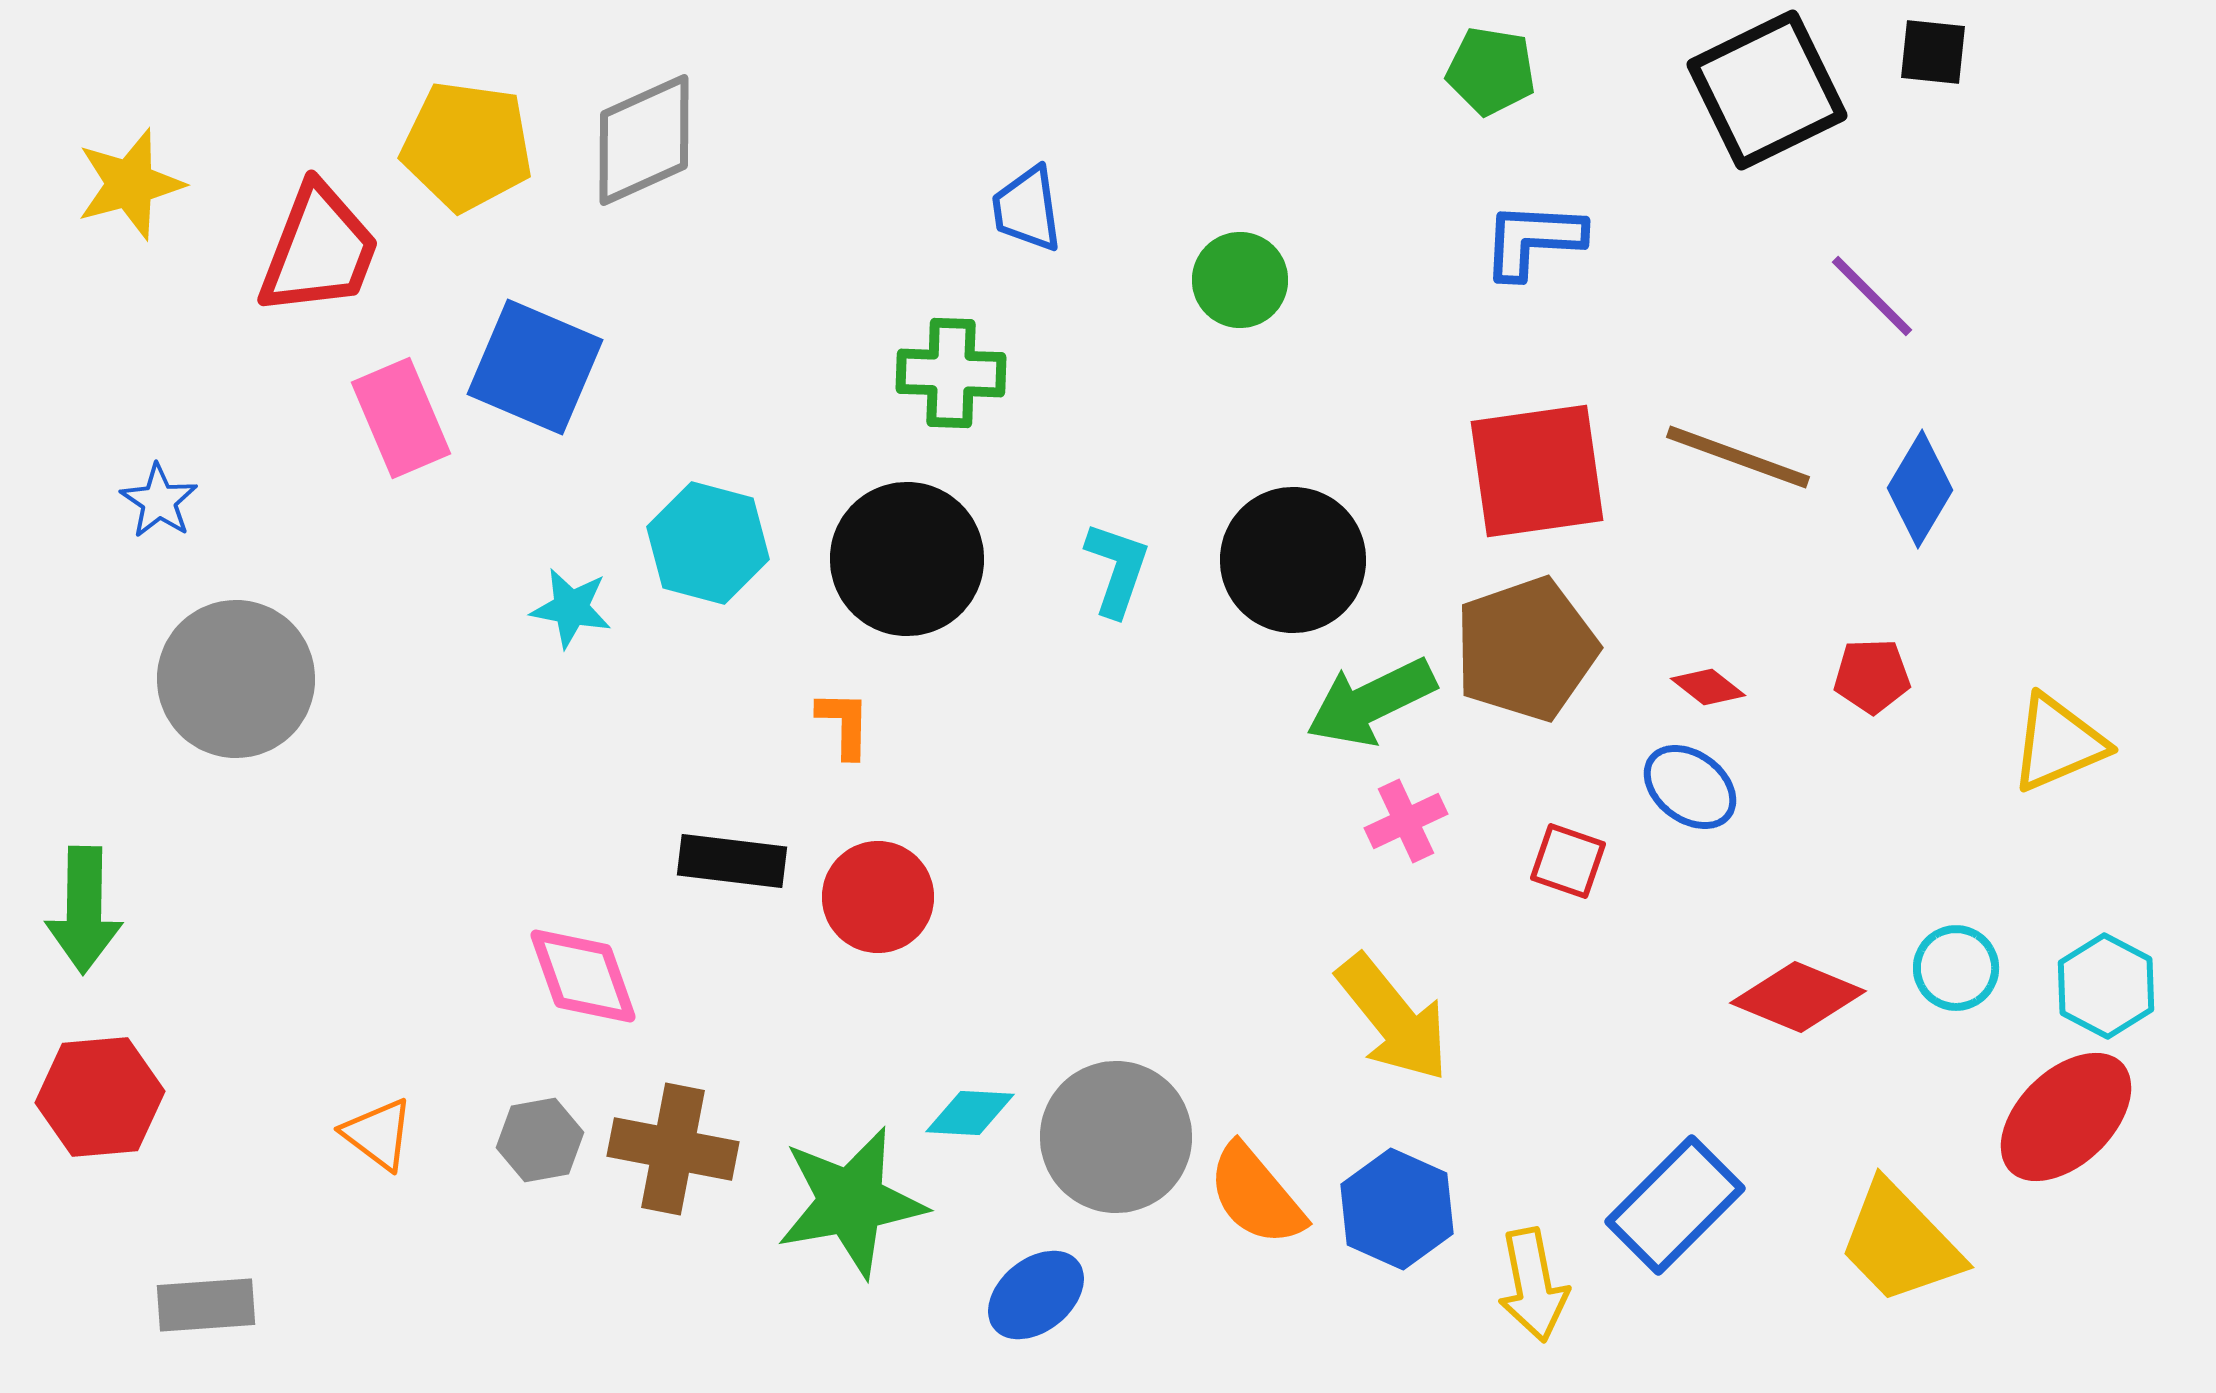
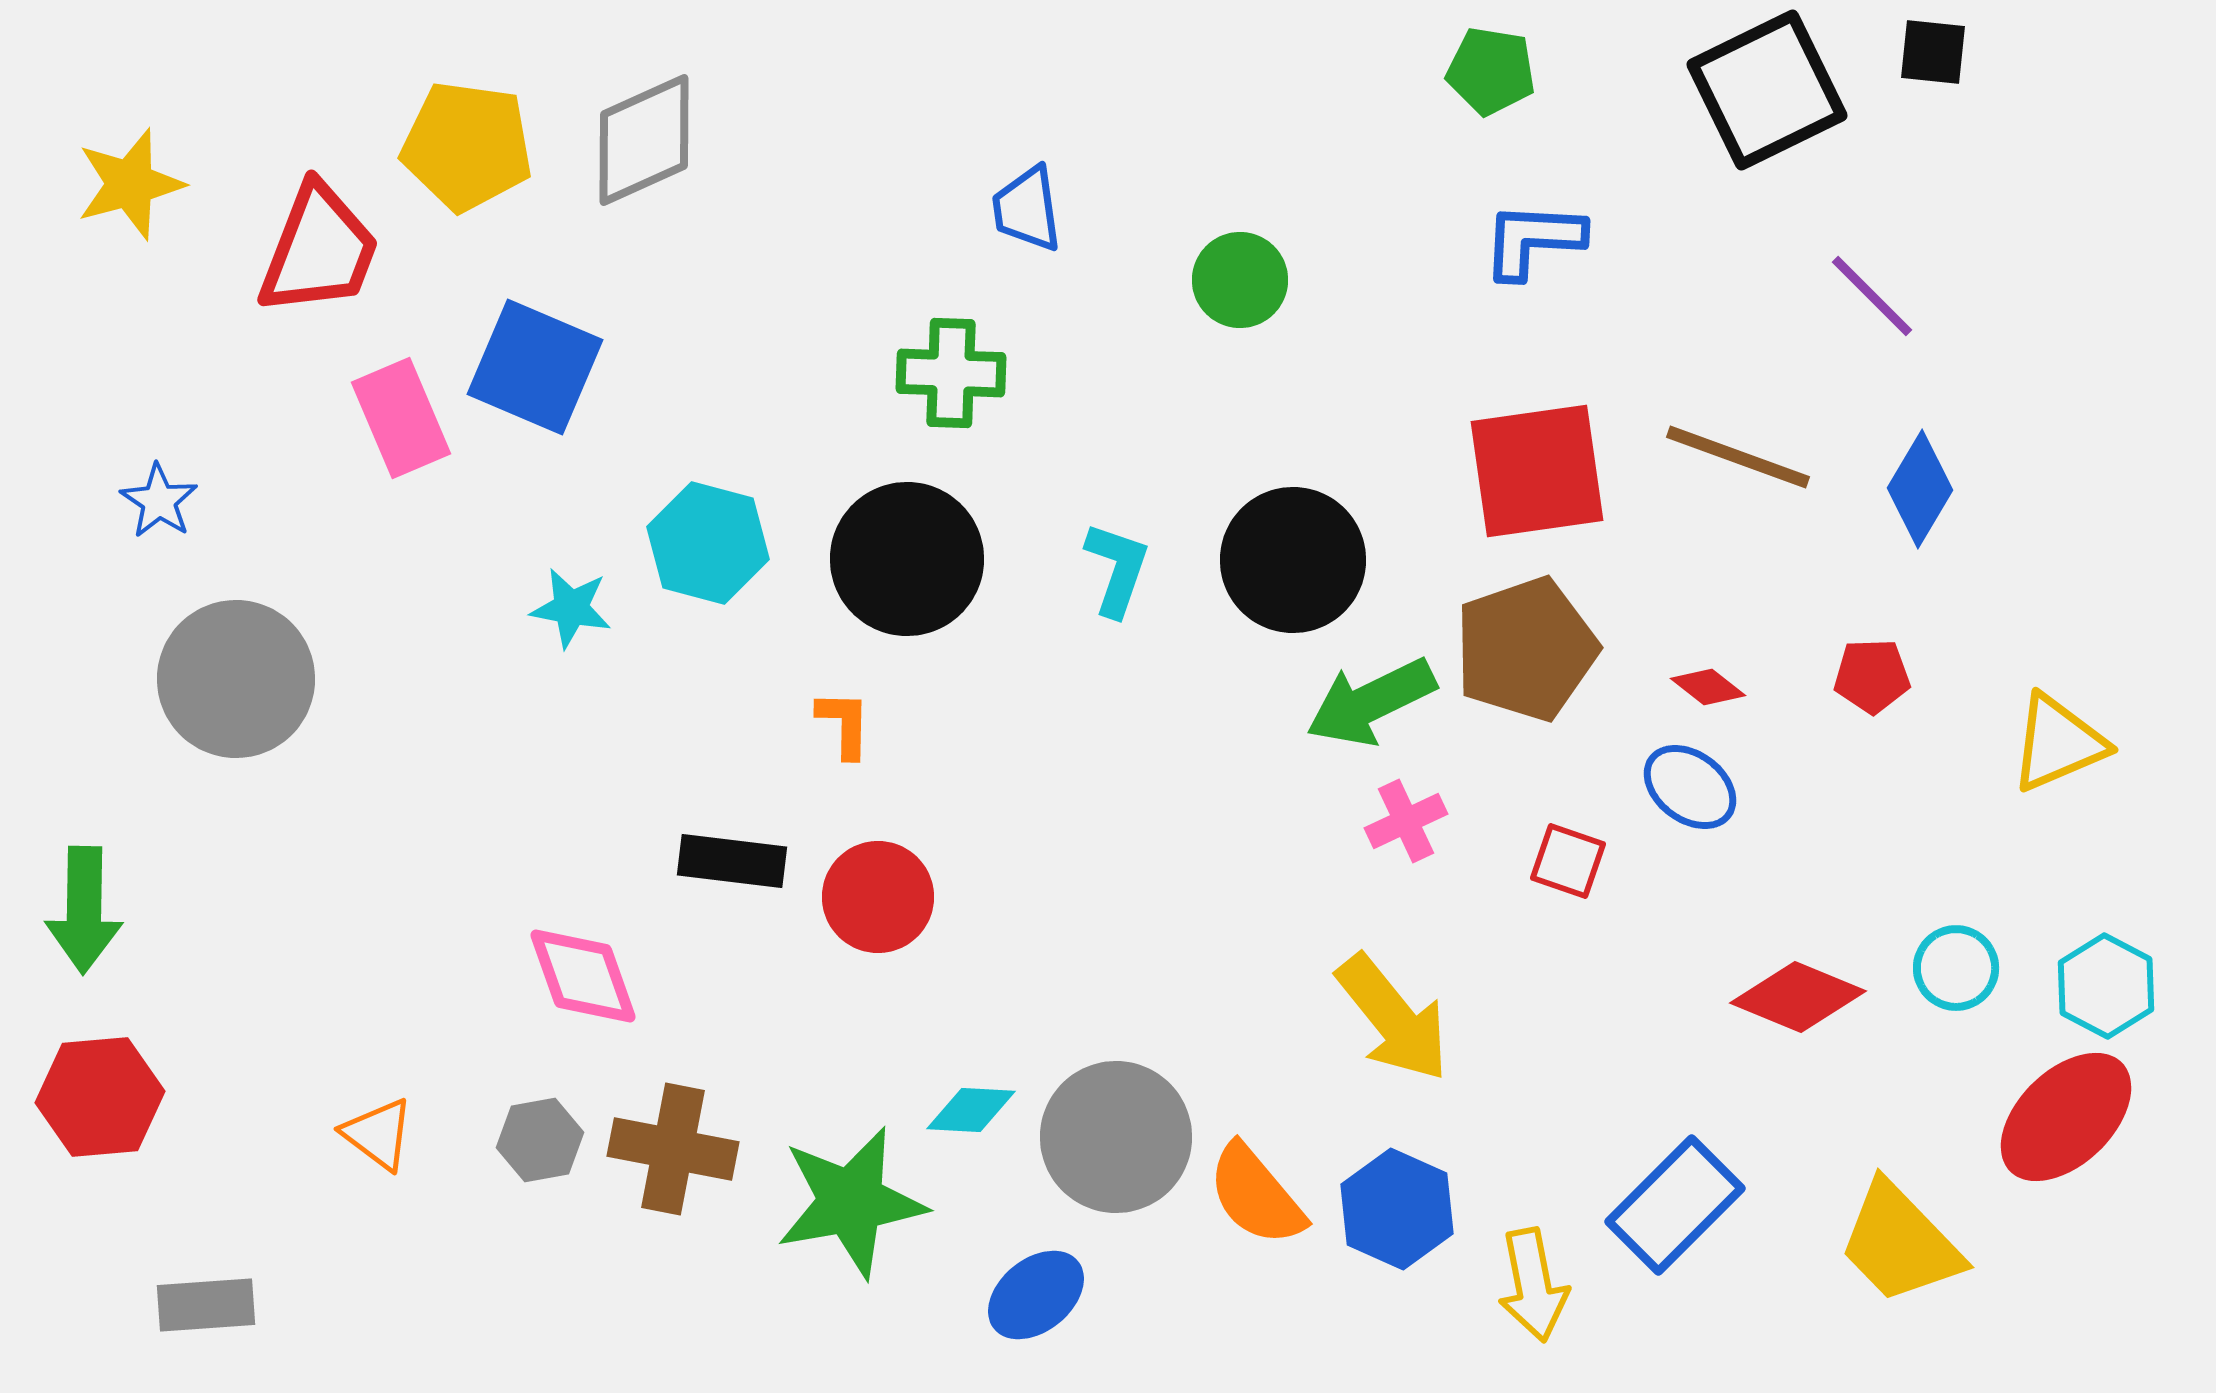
cyan diamond at (970, 1113): moved 1 px right, 3 px up
